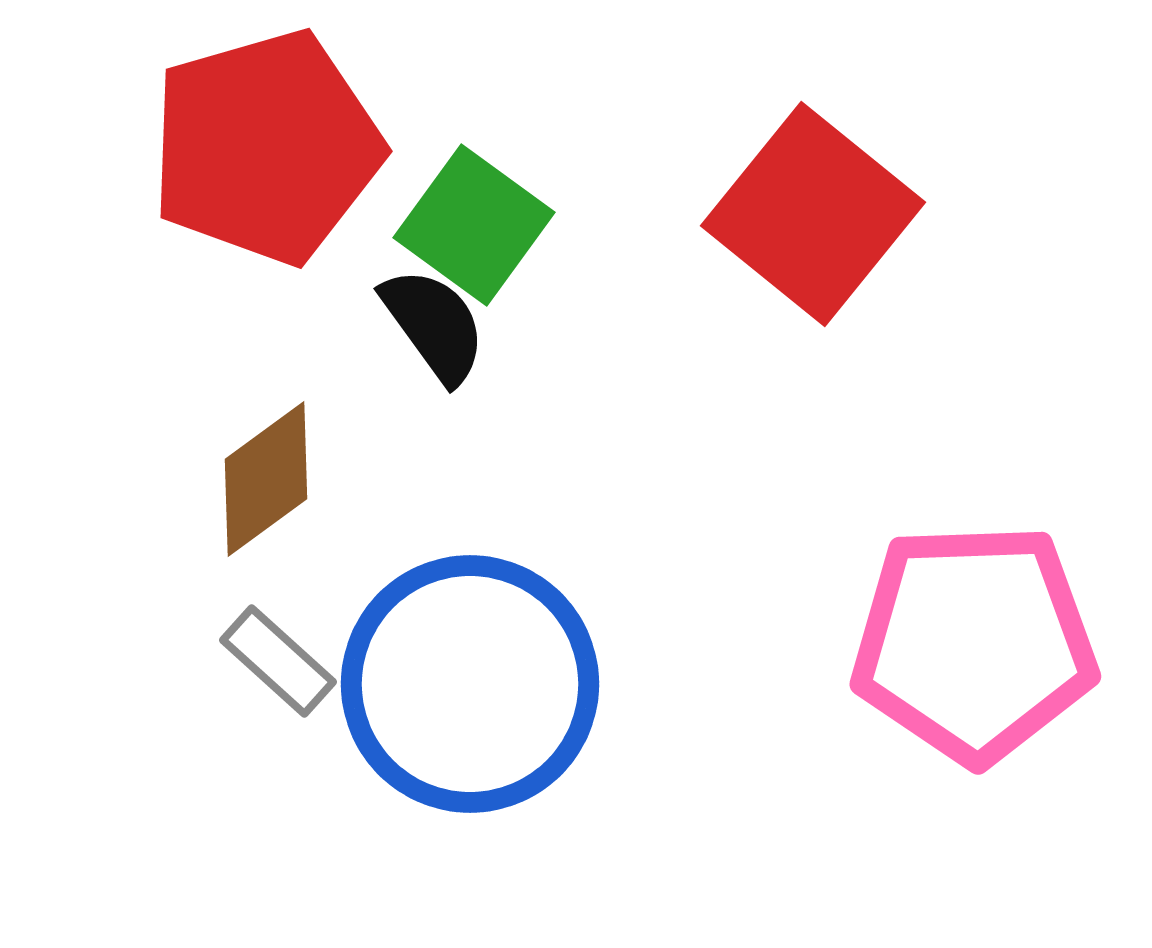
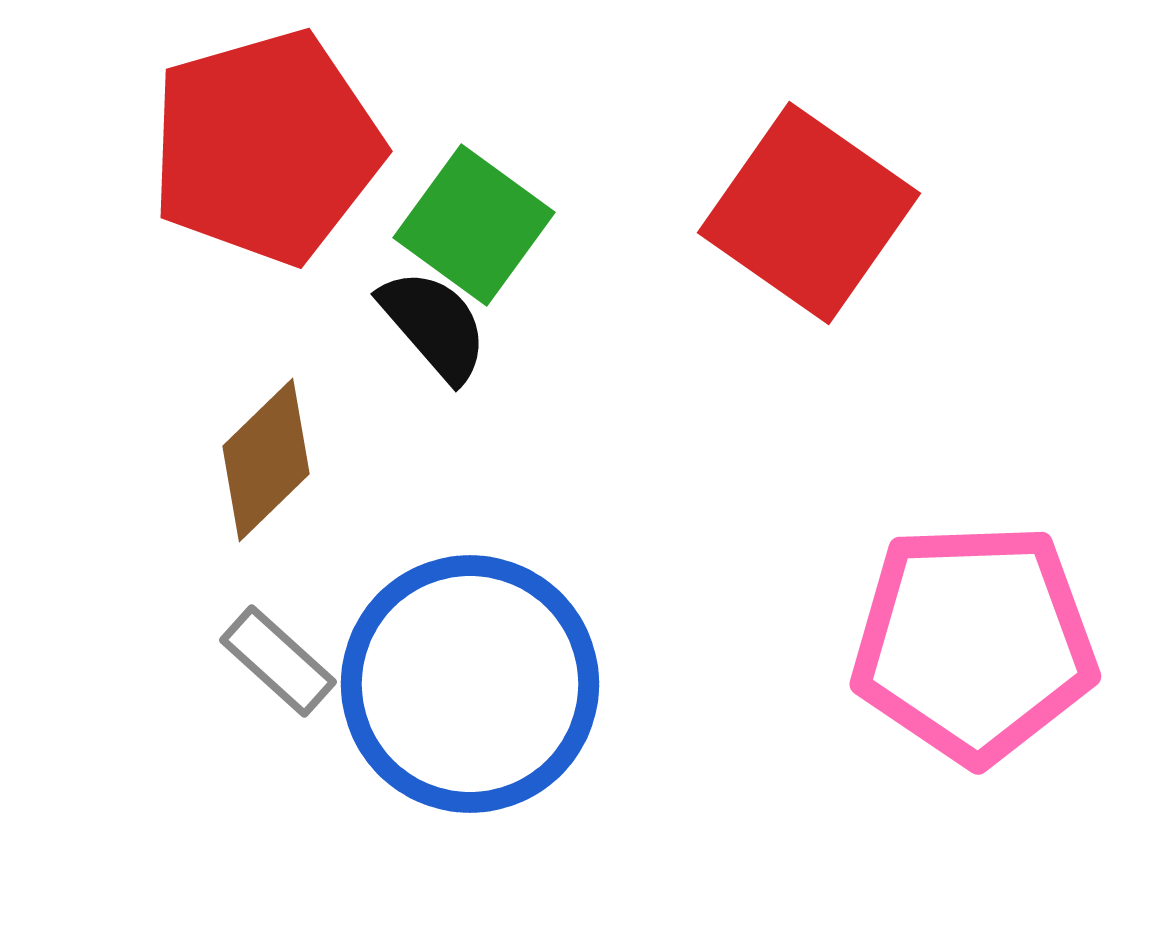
red square: moved 4 px left, 1 px up; rotated 4 degrees counterclockwise
black semicircle: rotated 5 degrees counterclockwise
brown diamond: moved 19 px up; rotated 8 degrees counterclockwise
